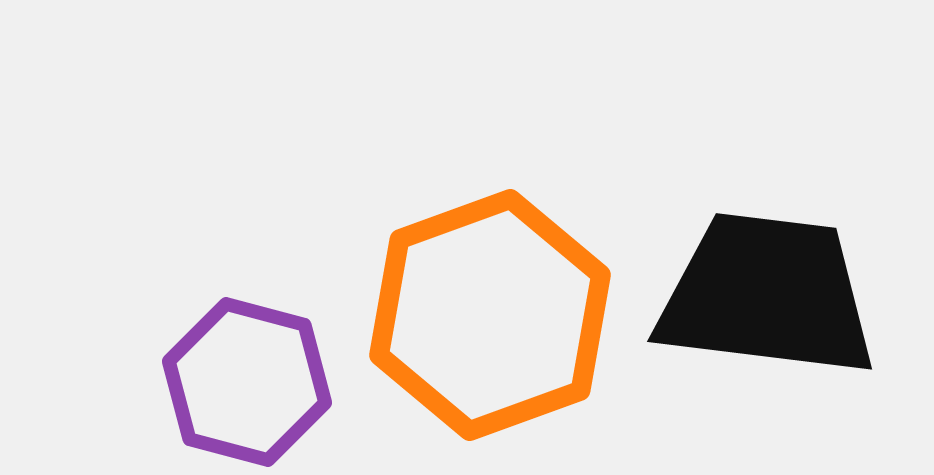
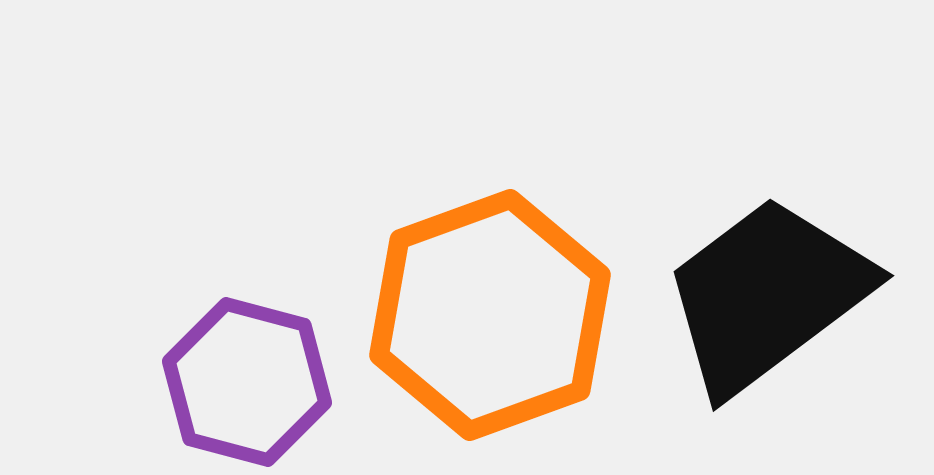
black trapezoid: rotated 44 degrees counterclockwise
